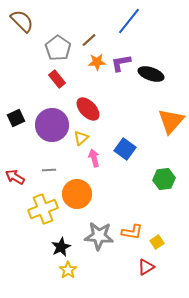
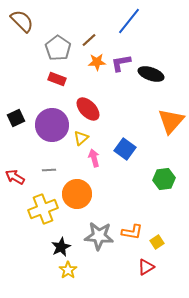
red rectangle: rotated 30 degrees counterclockwise
